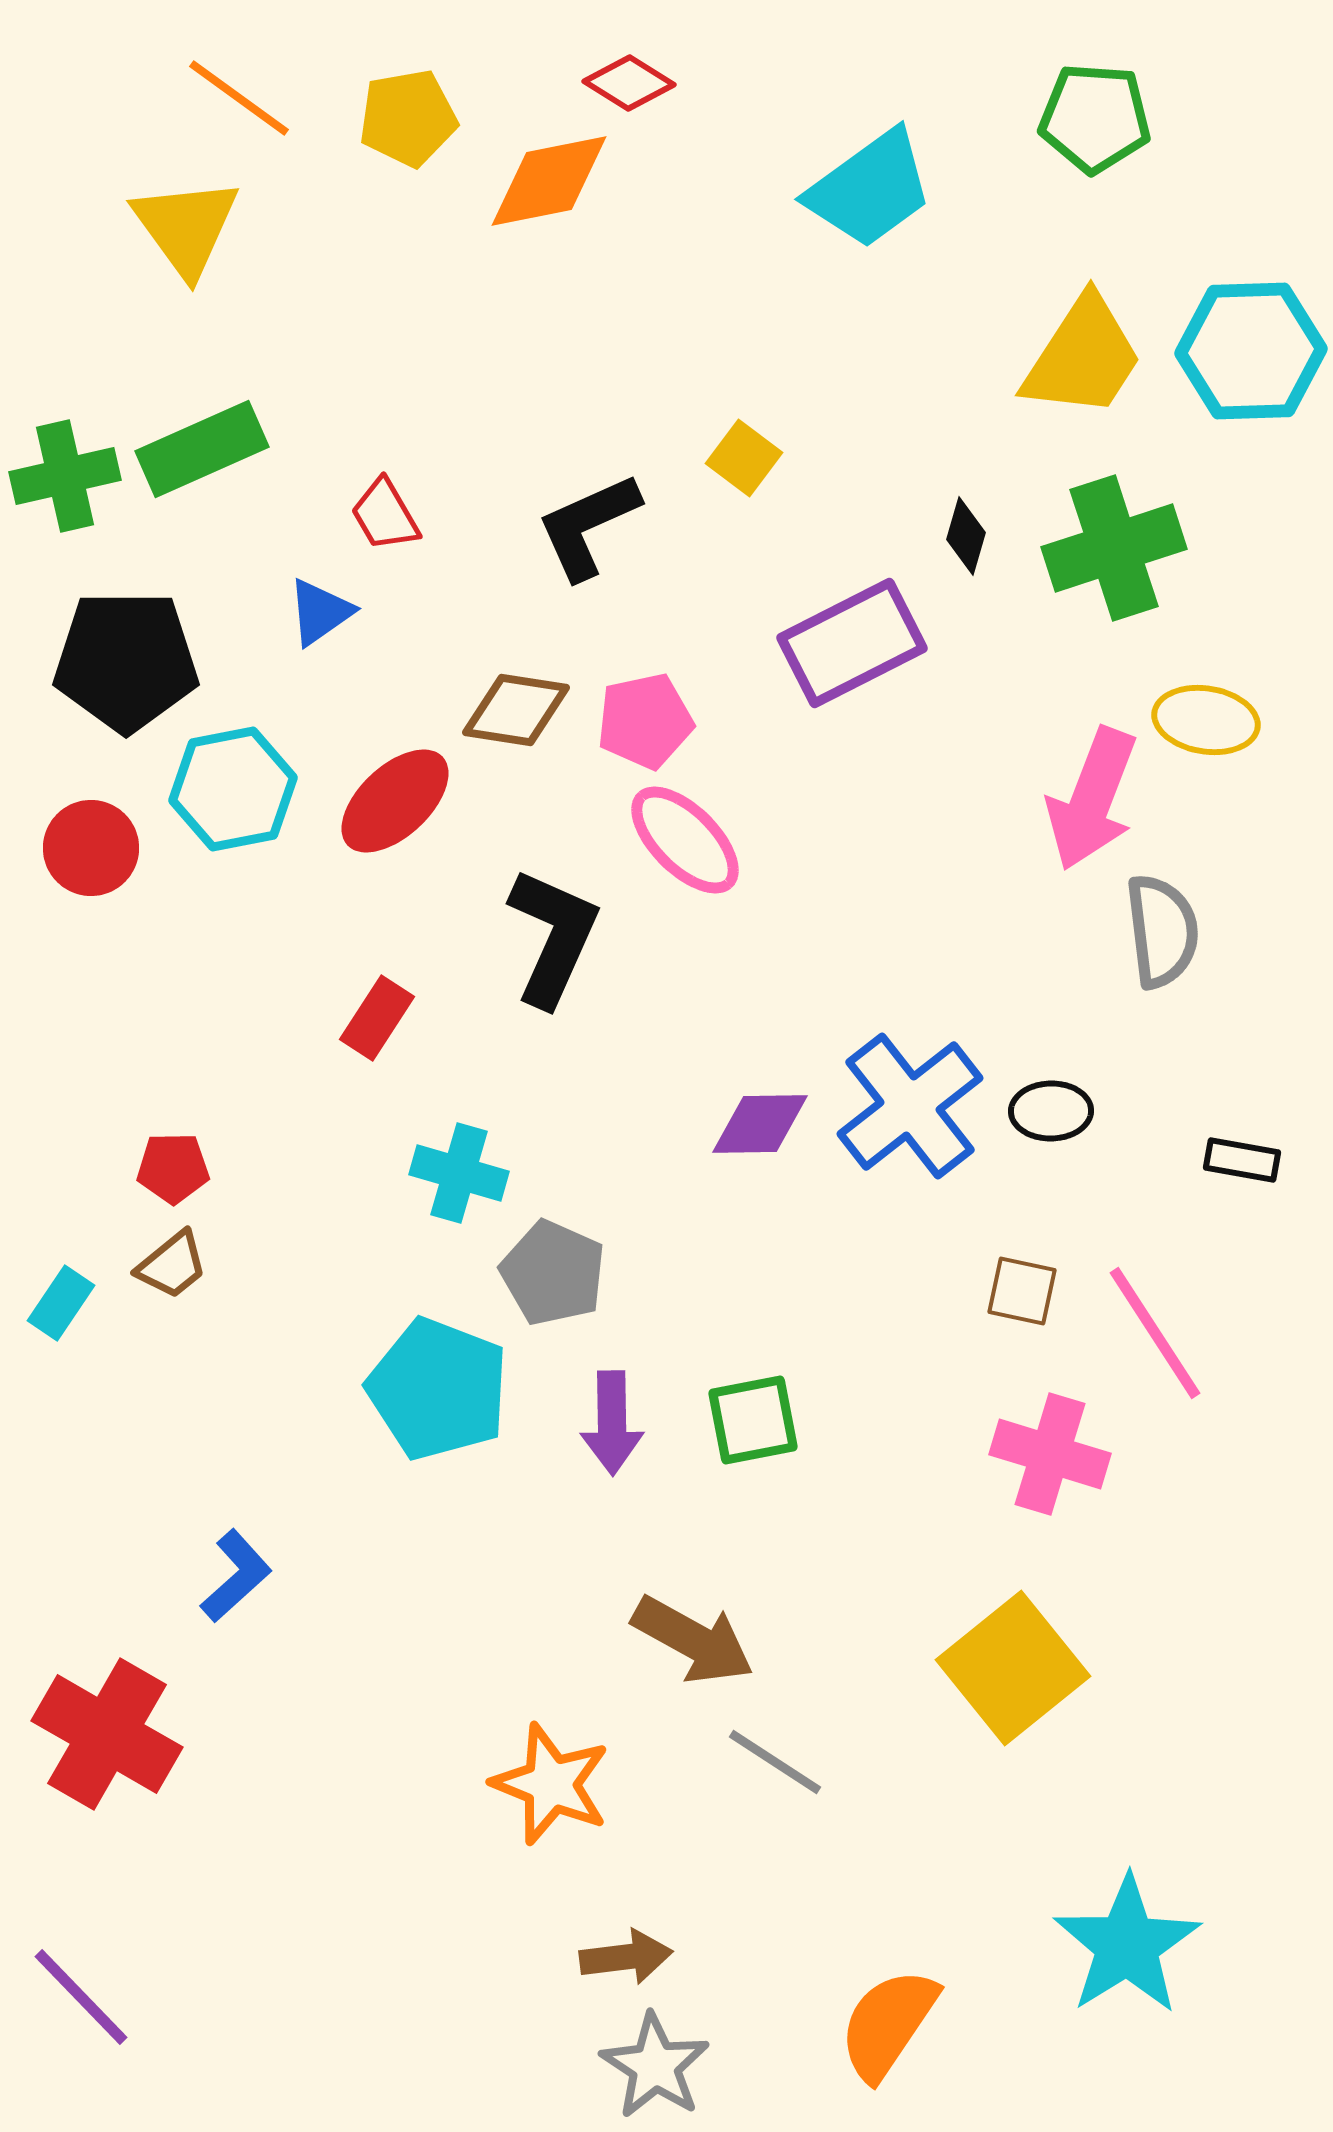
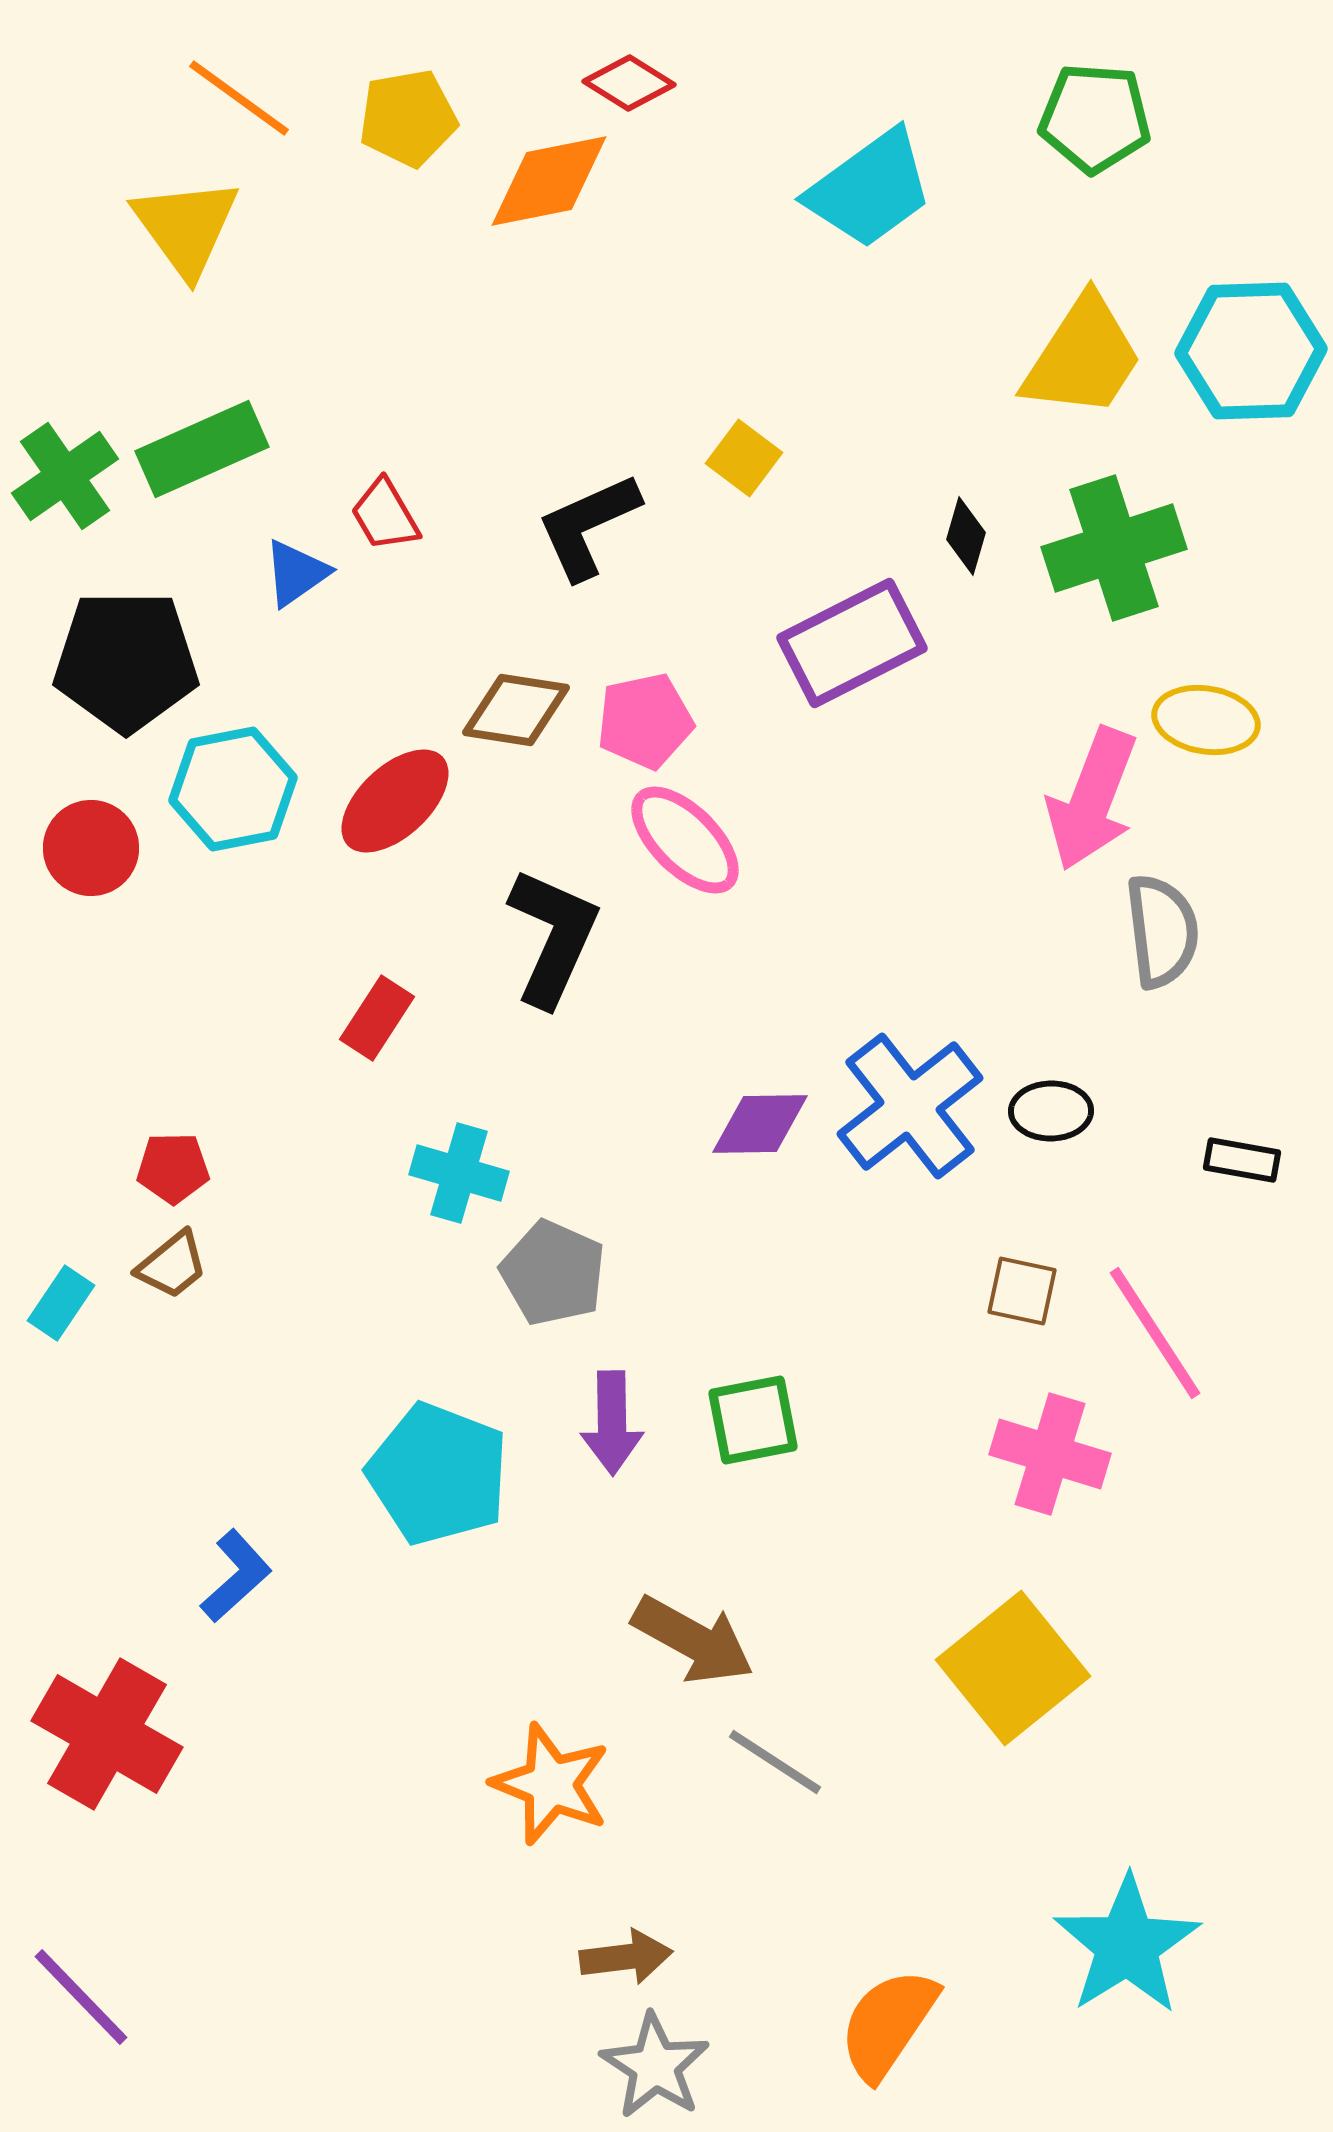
green cross at (65, 476): rotated 22 degrees counterclockwise
blue triangle at (320, 612): moved 24 px left, 39 px up
cyan pentagon at (438, 1389): moved 85 px down
